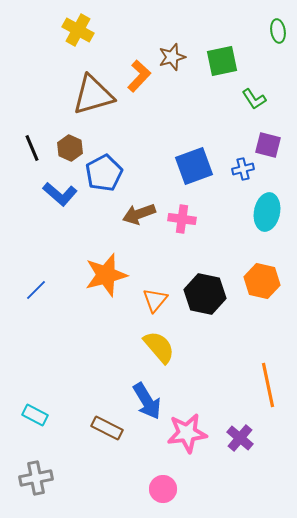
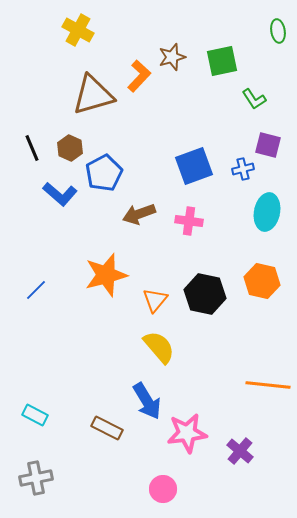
pink cross: moved 7 px right, 2 px down
orange line: rotated 72 degrees counterclockwise
purple cross: moved 13 px down
